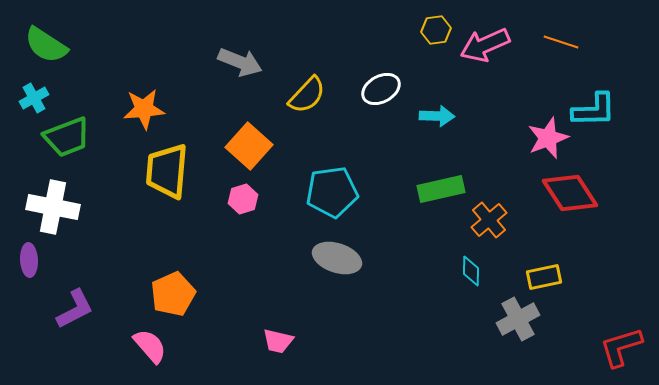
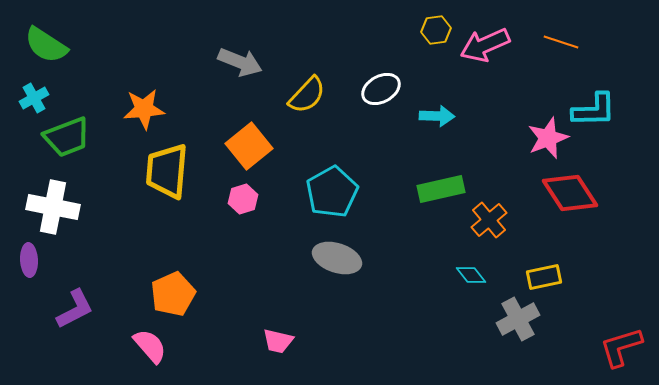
orange square: rotated 9 degrees clockwise
cyan pentagon: rotated 21 degrees counterclockwise
cyan diamond: moved 4 px down; rotated 40 degrees counterclockwise
